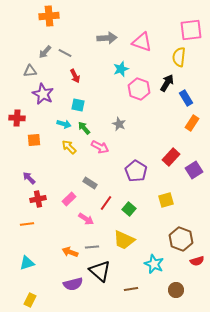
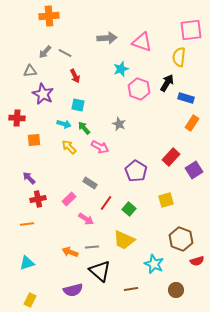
blue rectangle at (186, 98): rotated 42 degrees counterclockwise
purple semicircle at (73, 284): moved 6 px down
